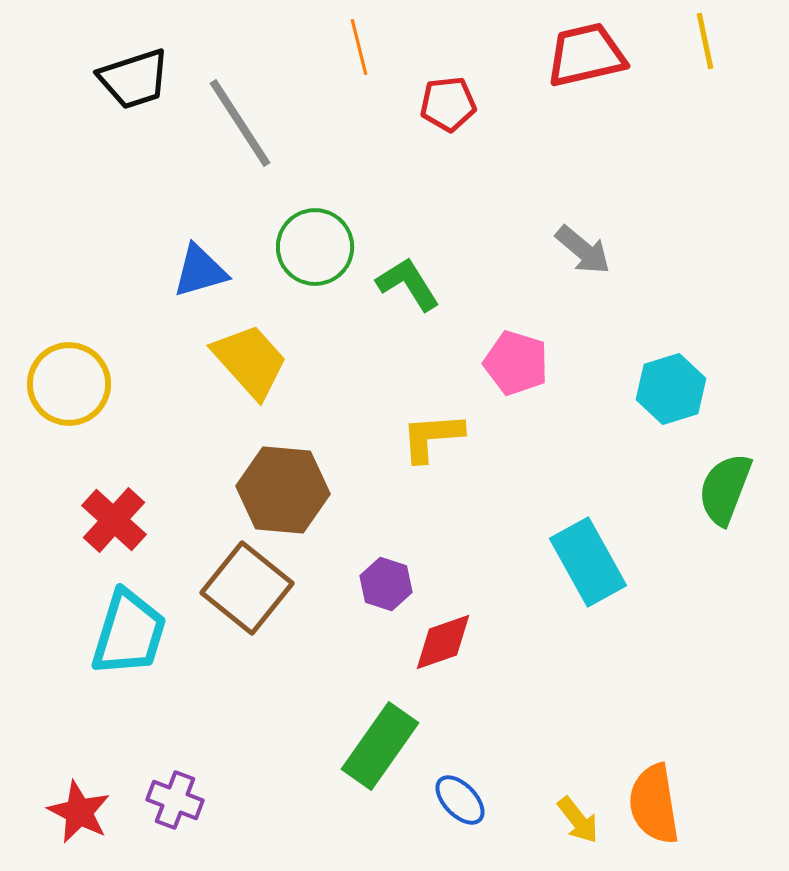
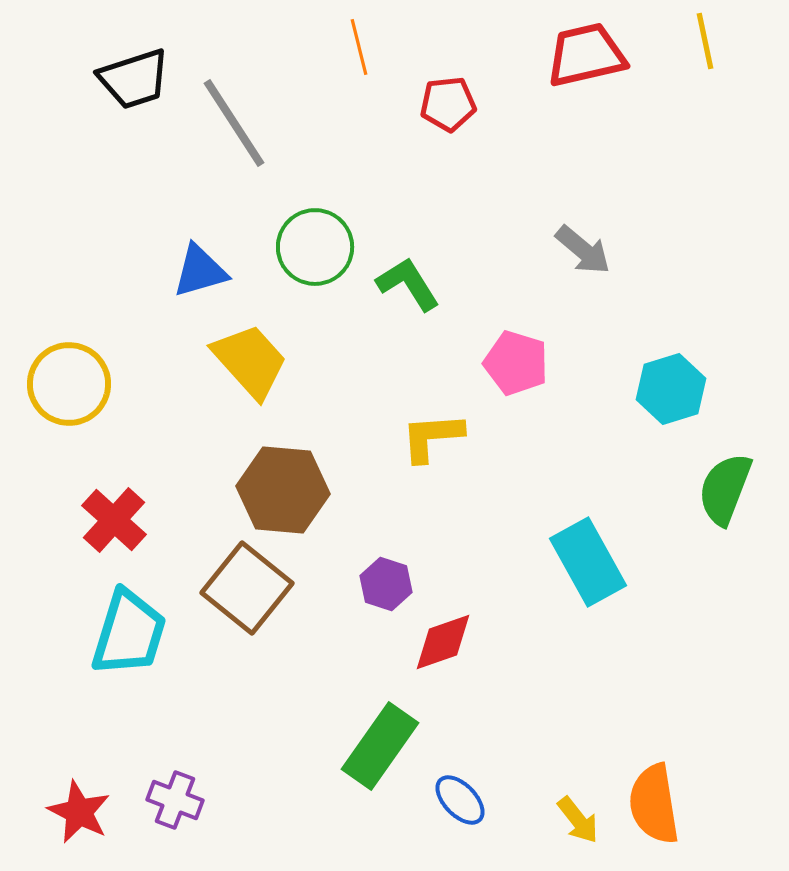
gray line: moved 6 px left
